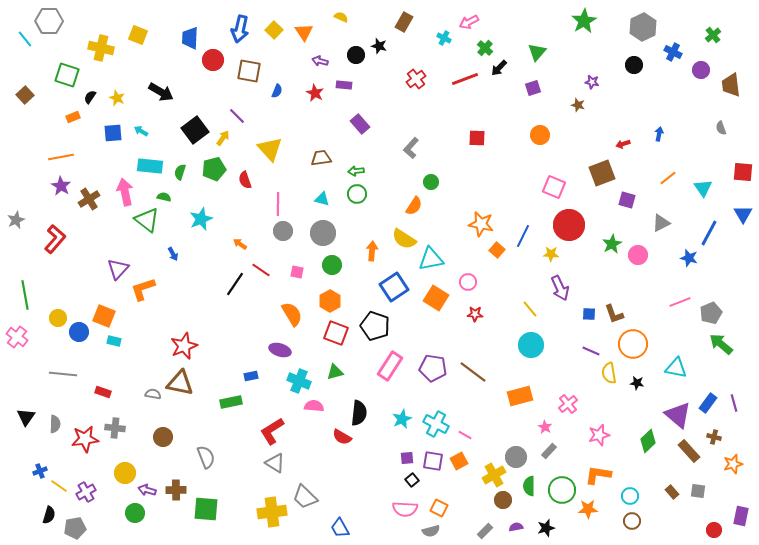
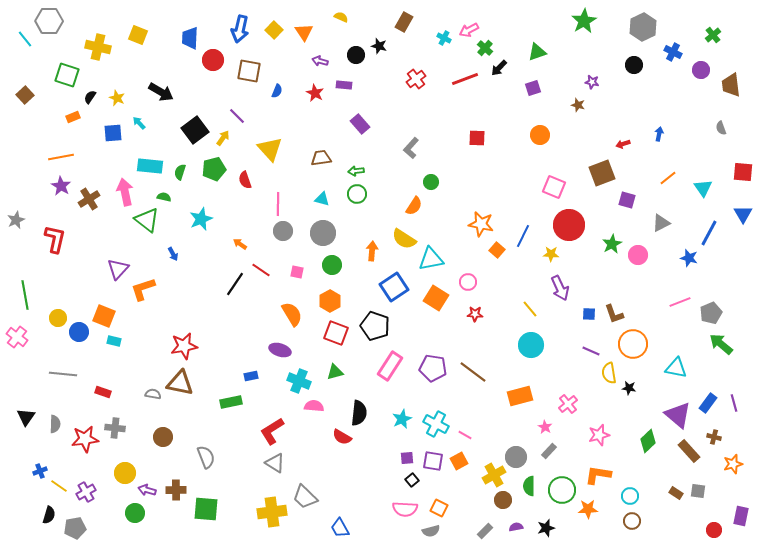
pink arrow at (469, 22): moved 8 px down
yellow cross at (101, 48): moved 3 px left, 1 px up
green triangle at (537, 52): rotated 30 degrees clockwise
cyan arrow at (141, 131): moved 2 px left, 8 px up; rotated 16 degrees clockwise
red L-shape at (55, 239): rotated 28 degrees counterclockwise
red star at (184, 346): rotated 12 degrees clockwise
black star at (637, 383): moved 8 px left, 5 px down
brown rectangle at (672, 492): moved 4 px right, 1 px down; rotated 16 degrees counterclockwise
